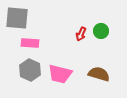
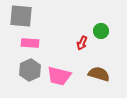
gray square: moved 4 px right, 2 px up
red arrow: moved 1 px right, 9 px down
gray hexagon: rotated 10 degrees clockwise
pink trapezoid: moved 1 px left, 2 px down
